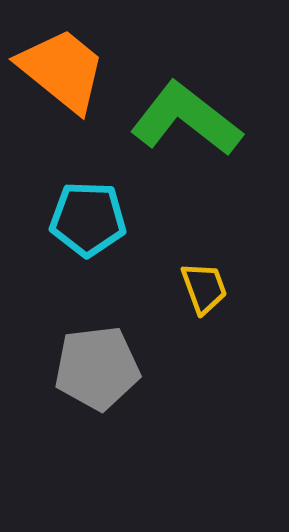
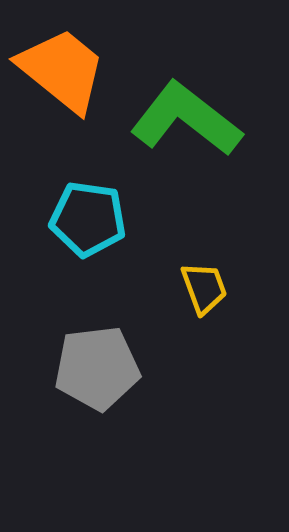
cyan pentagon: rotated 6 degrees clockwise
